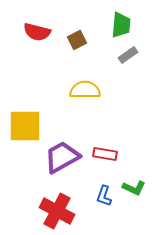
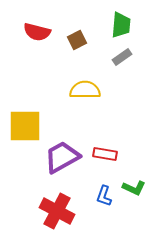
gray rectangle: moved 6 px left, 2 px down
